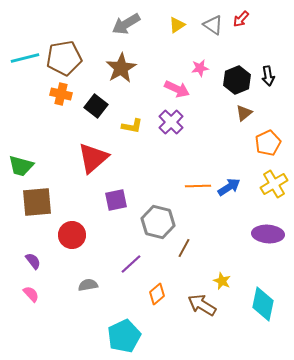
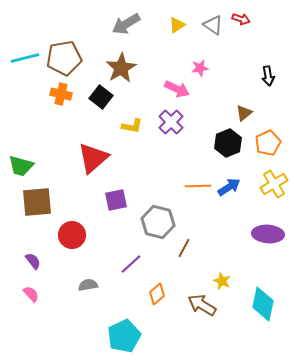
red arrow: rotated 114 degrees counterclockwise
black hexagon: moved 9 px left, 63 px down
black square: moved 5 px right, 9 px up
